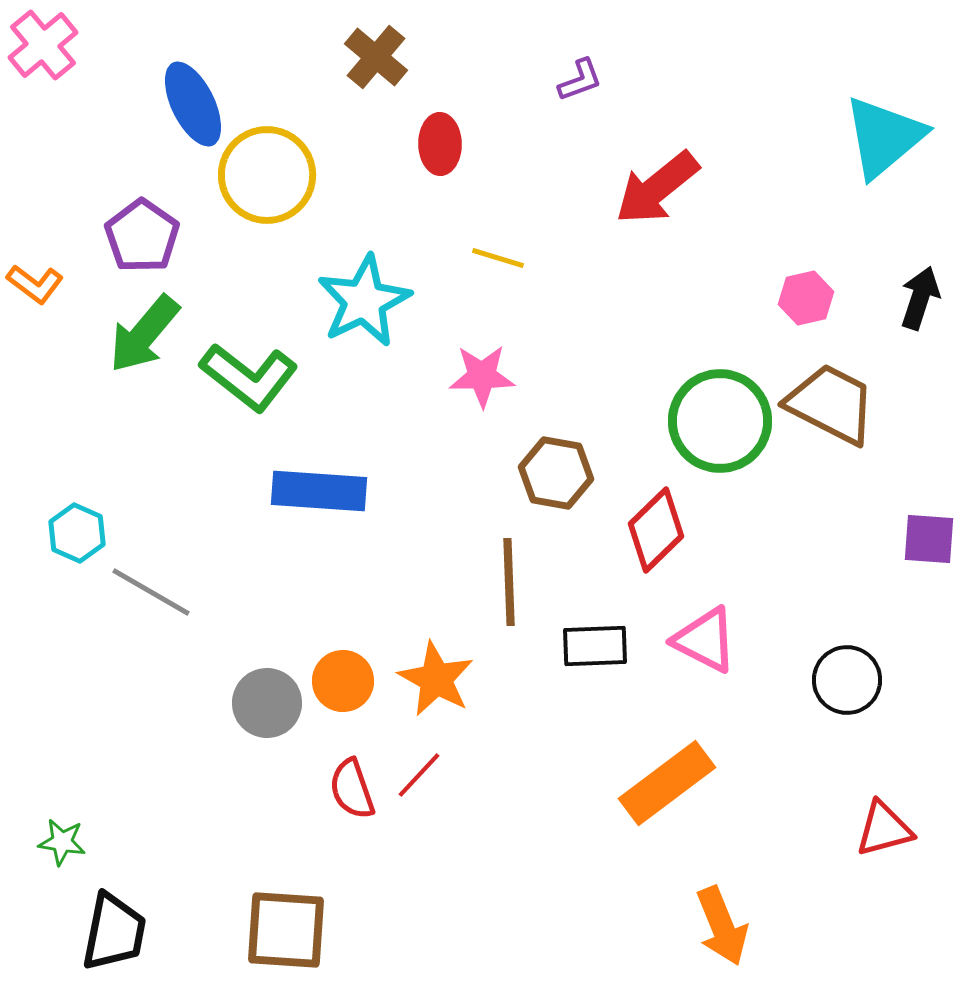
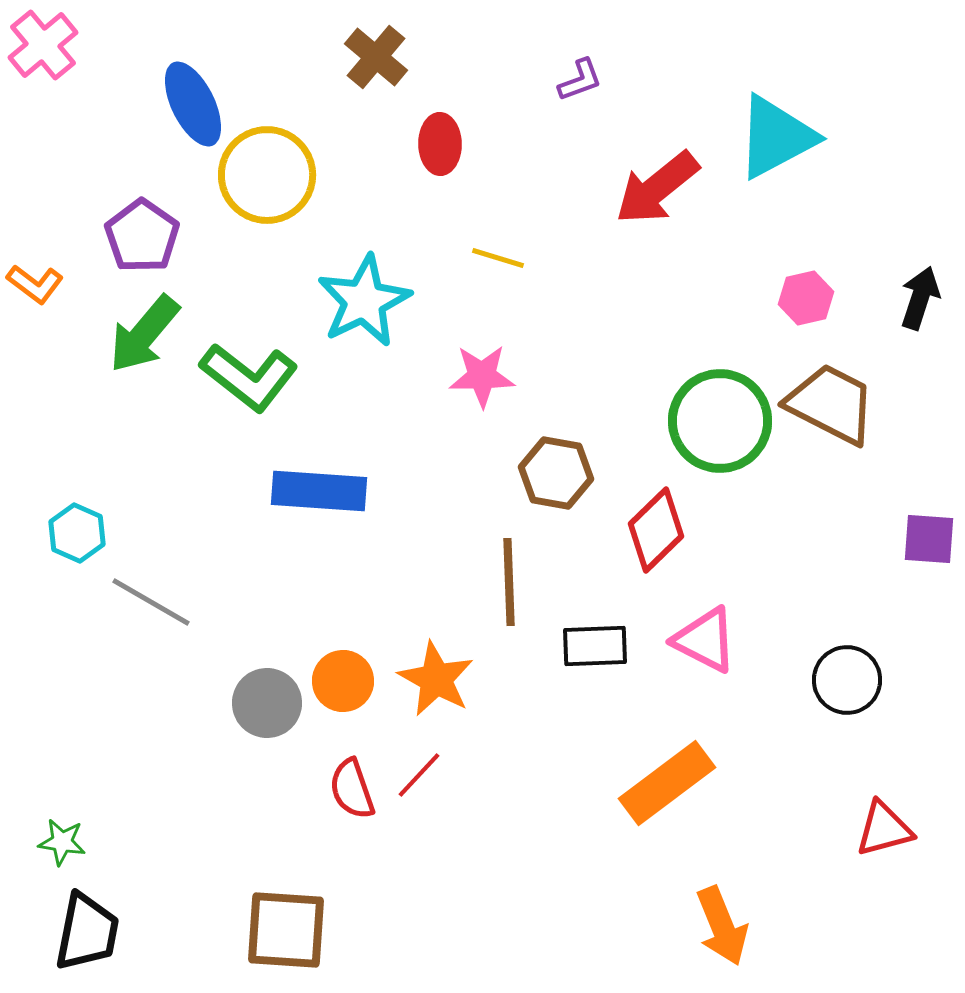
cyan triangle: moved 108 px left; rotated 12 degrees clockwise
gray line: moved 10 px down
black trapezoid: moved 27 px left
